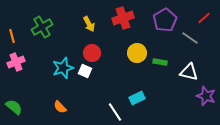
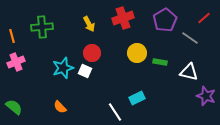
green cross: rotated 25 degrees clockwise
